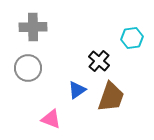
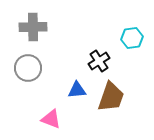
black cross: rotated 15 degrees clockwise
blue triangle: rotated 30 degrees clockwise
